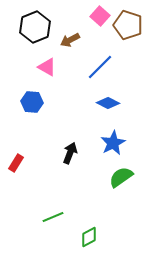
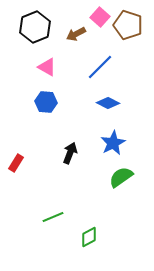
pink square: moved 1 px down
brown arrow: moved 6 px right, 6 px up
blue hexagon: moved 14 px right
